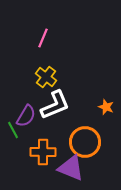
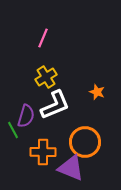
yellow cross: rotated 20 degrees clockwise
orange star: moved 9 px left, 15 px up
purple semicircle: rotated 15 degrees counterclockwise
